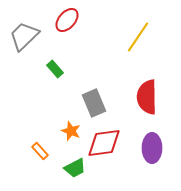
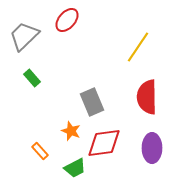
yellow line: moved 10 px down
green rectangle: moved 23 px left, 9 px down
gray rectangle: moved 2 px left, 1 px up
